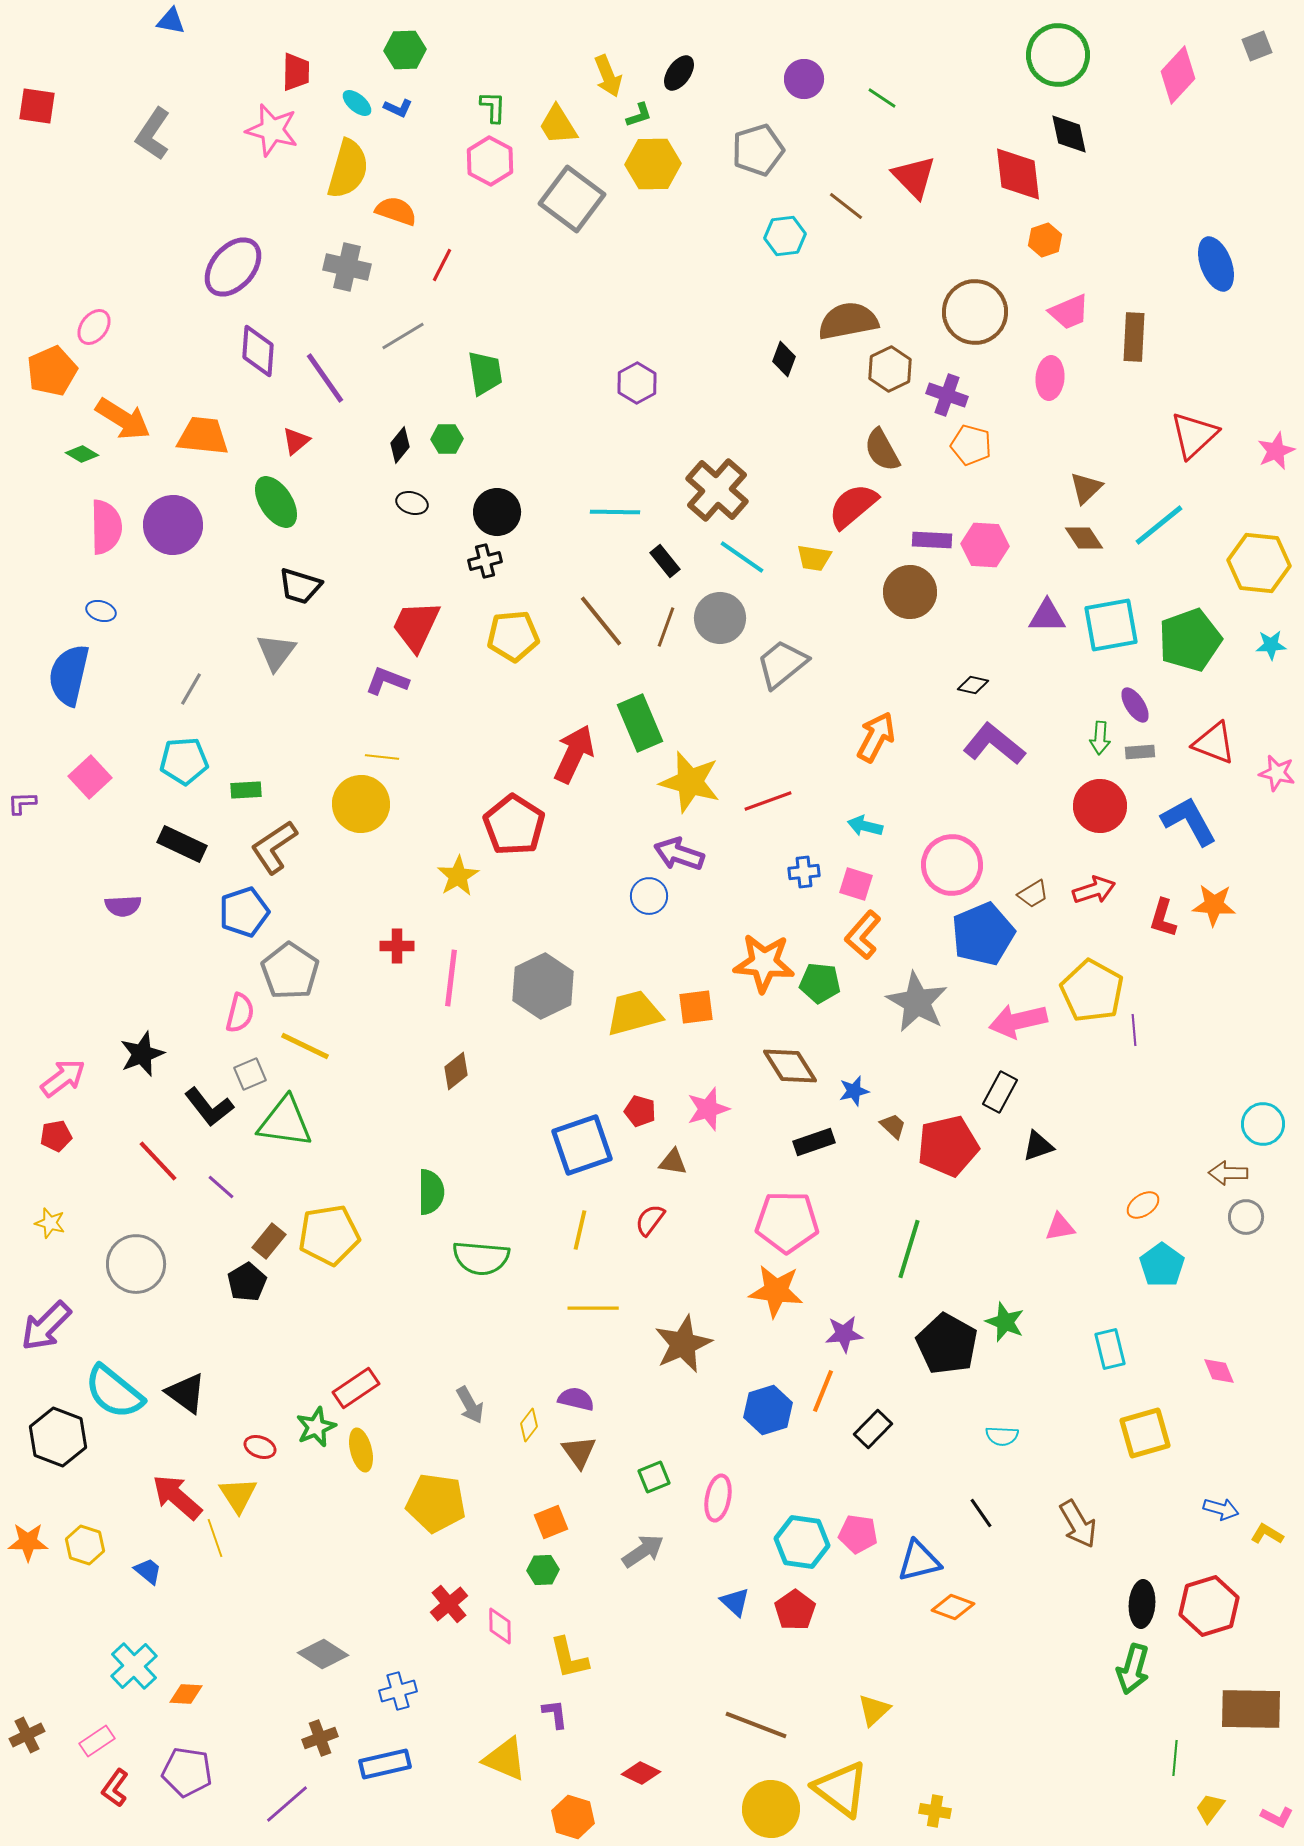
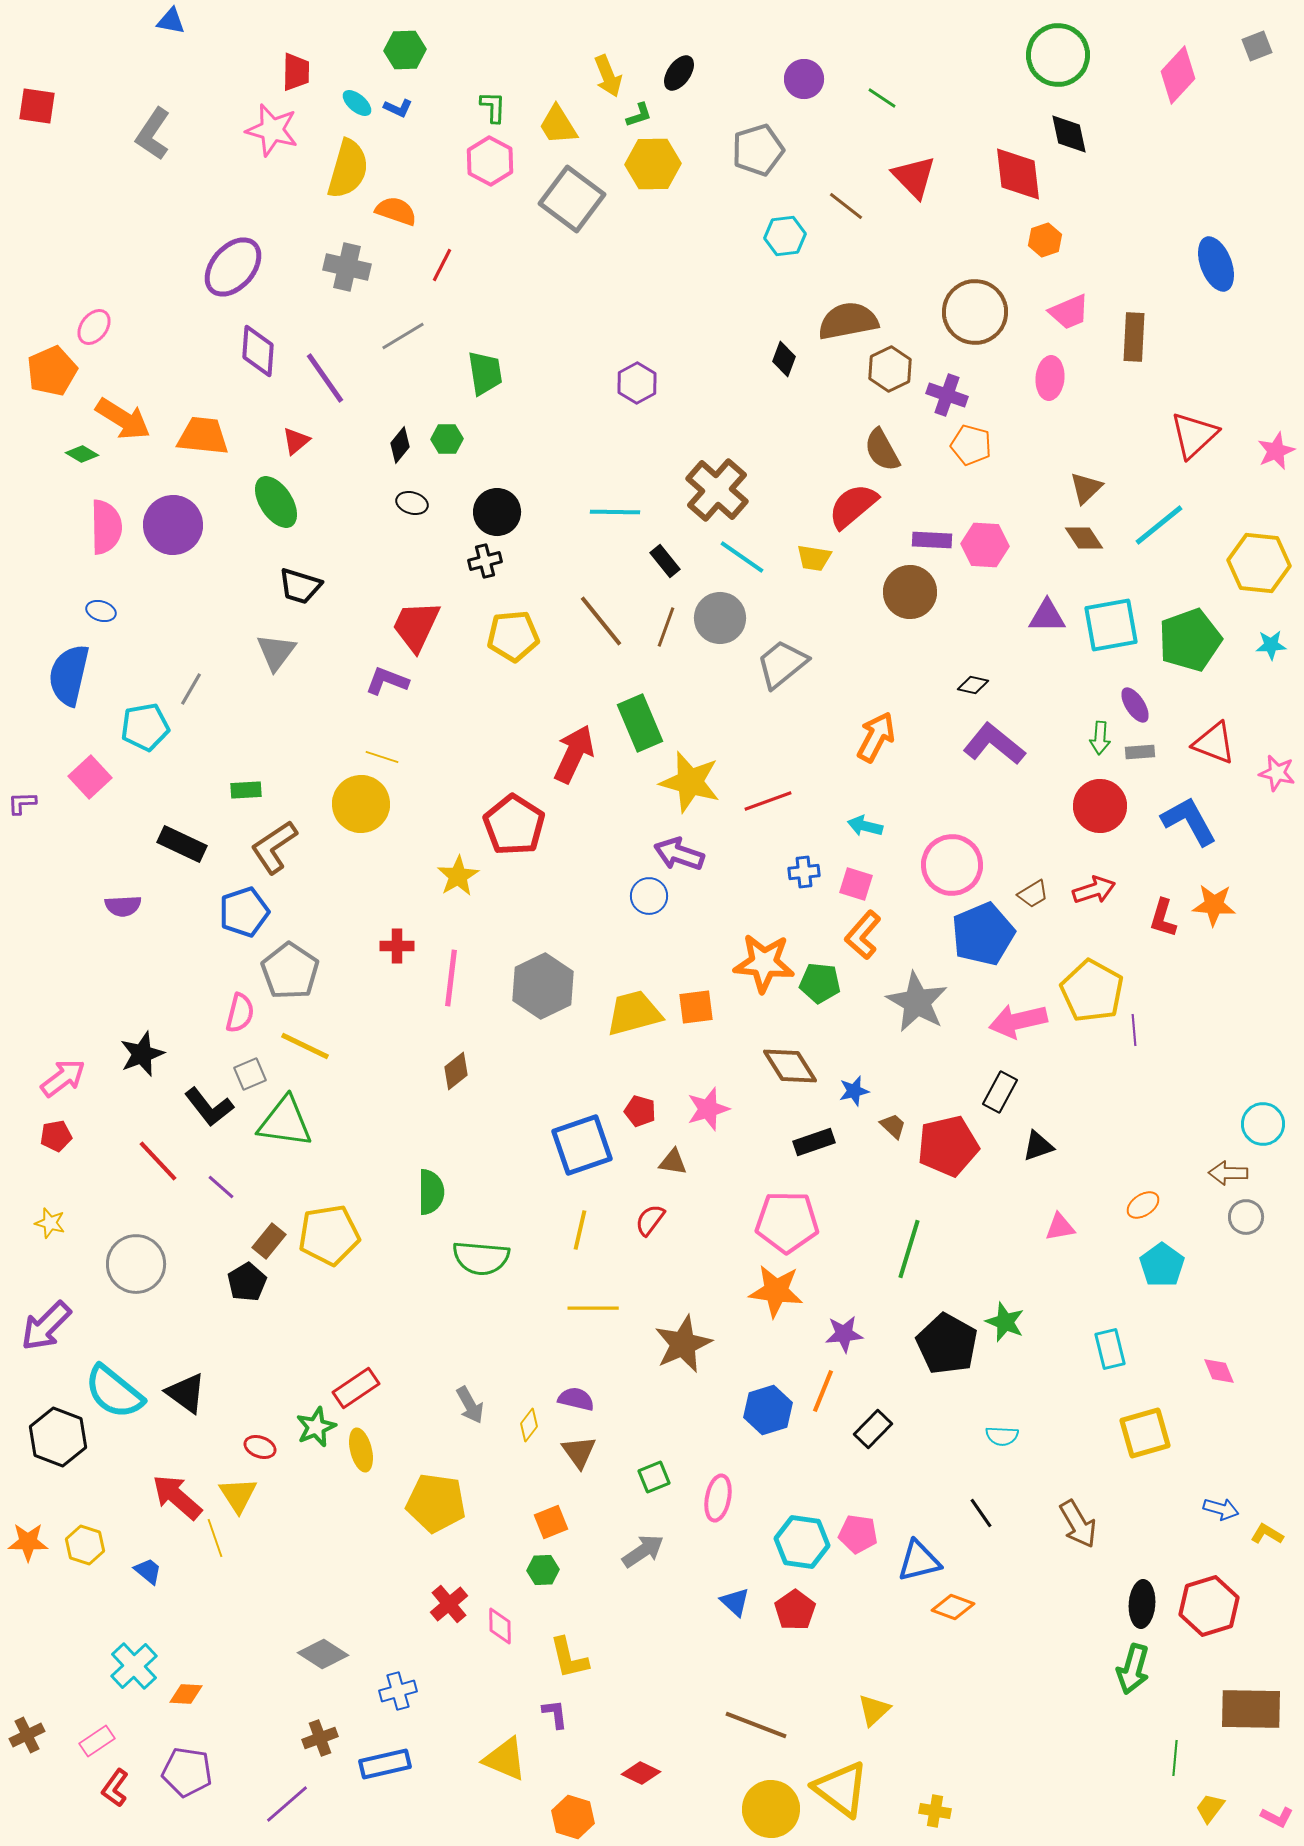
yellow line at (382, 757): rotated 12 degrees clockwise
cyan pentagon at (184, 761): moved 39 px left, 34 px up; rotated 6 degrees counterclockwise
